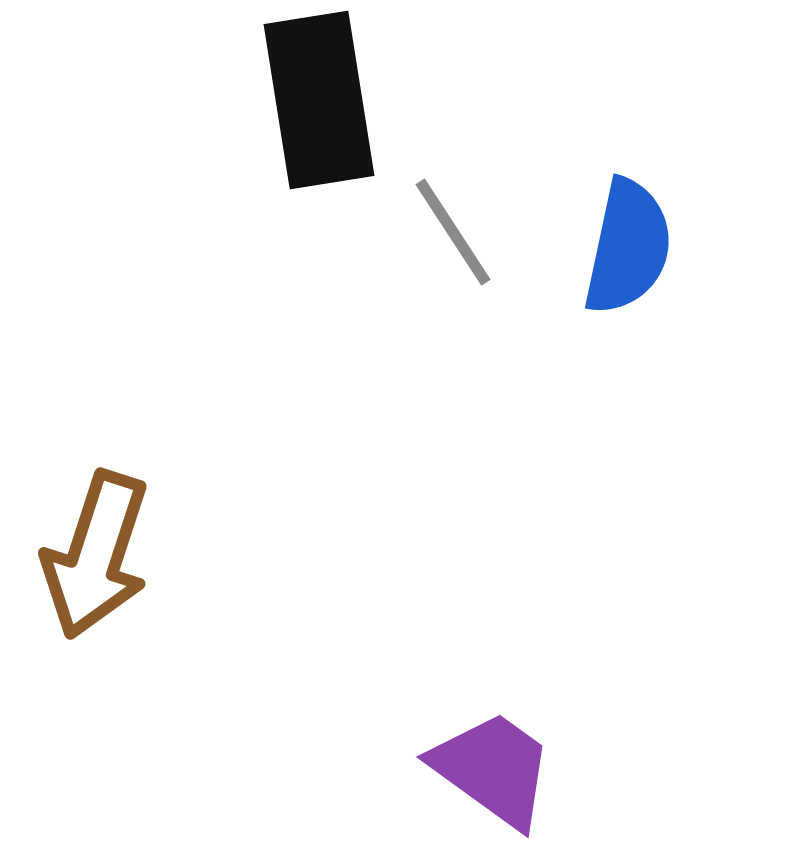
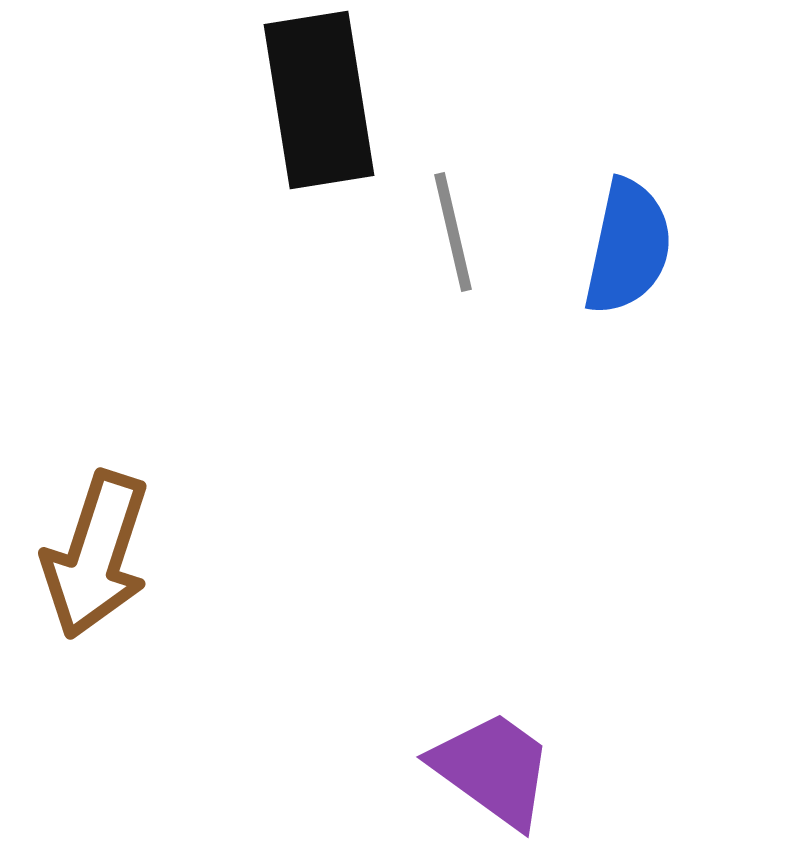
gray line: rotated 20 degrees clockwise
